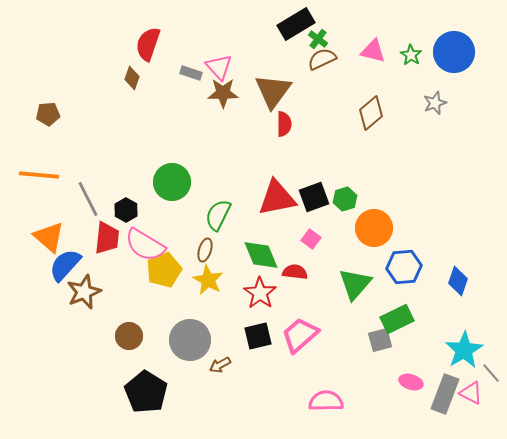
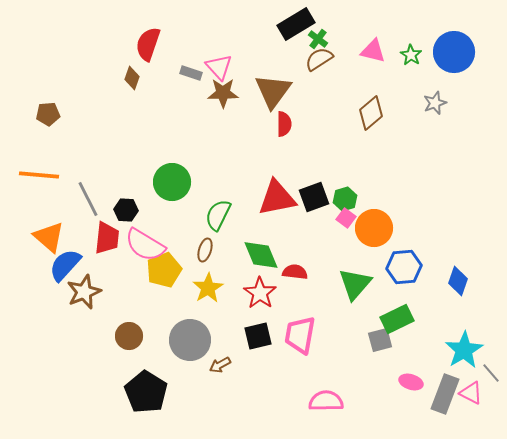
brown semicircle at (322, 59): moved 3 px left; rotated 8 degrees counterclockwise
black hexagon at (126, 210): rotated 25 degrees counterclockwise
pink square at (311, 239): moved 35 px right, 21 px up
yellow star at (208, 280): moved 8 px down; rotated 12 degrees clockwise
pink trapezoid at (300, 335): rotated 39 degrees counterclockwise
